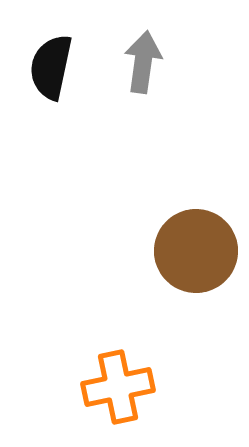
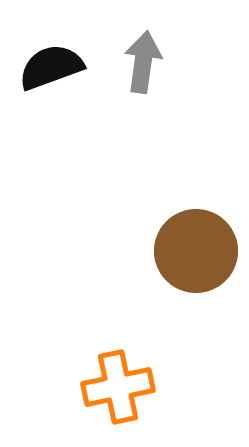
black semicircle: rotated 58 degrees clockwise
